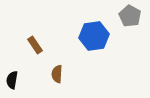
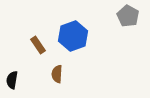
gray pentagon: moved 2 px left
blue hexagon: moved 21 px left; rotated 12 degrees counterclockwise
brown rectangle: moved 3 px right
